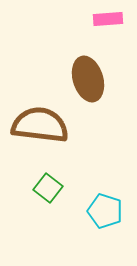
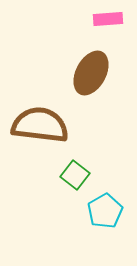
brown ellipse: moved 3 px right, 6 px up; rotated 45 degrees clockwise
green square: moved 27 px right, 13 px up
cyan pentagon: rotated 24 degrees clockwise
